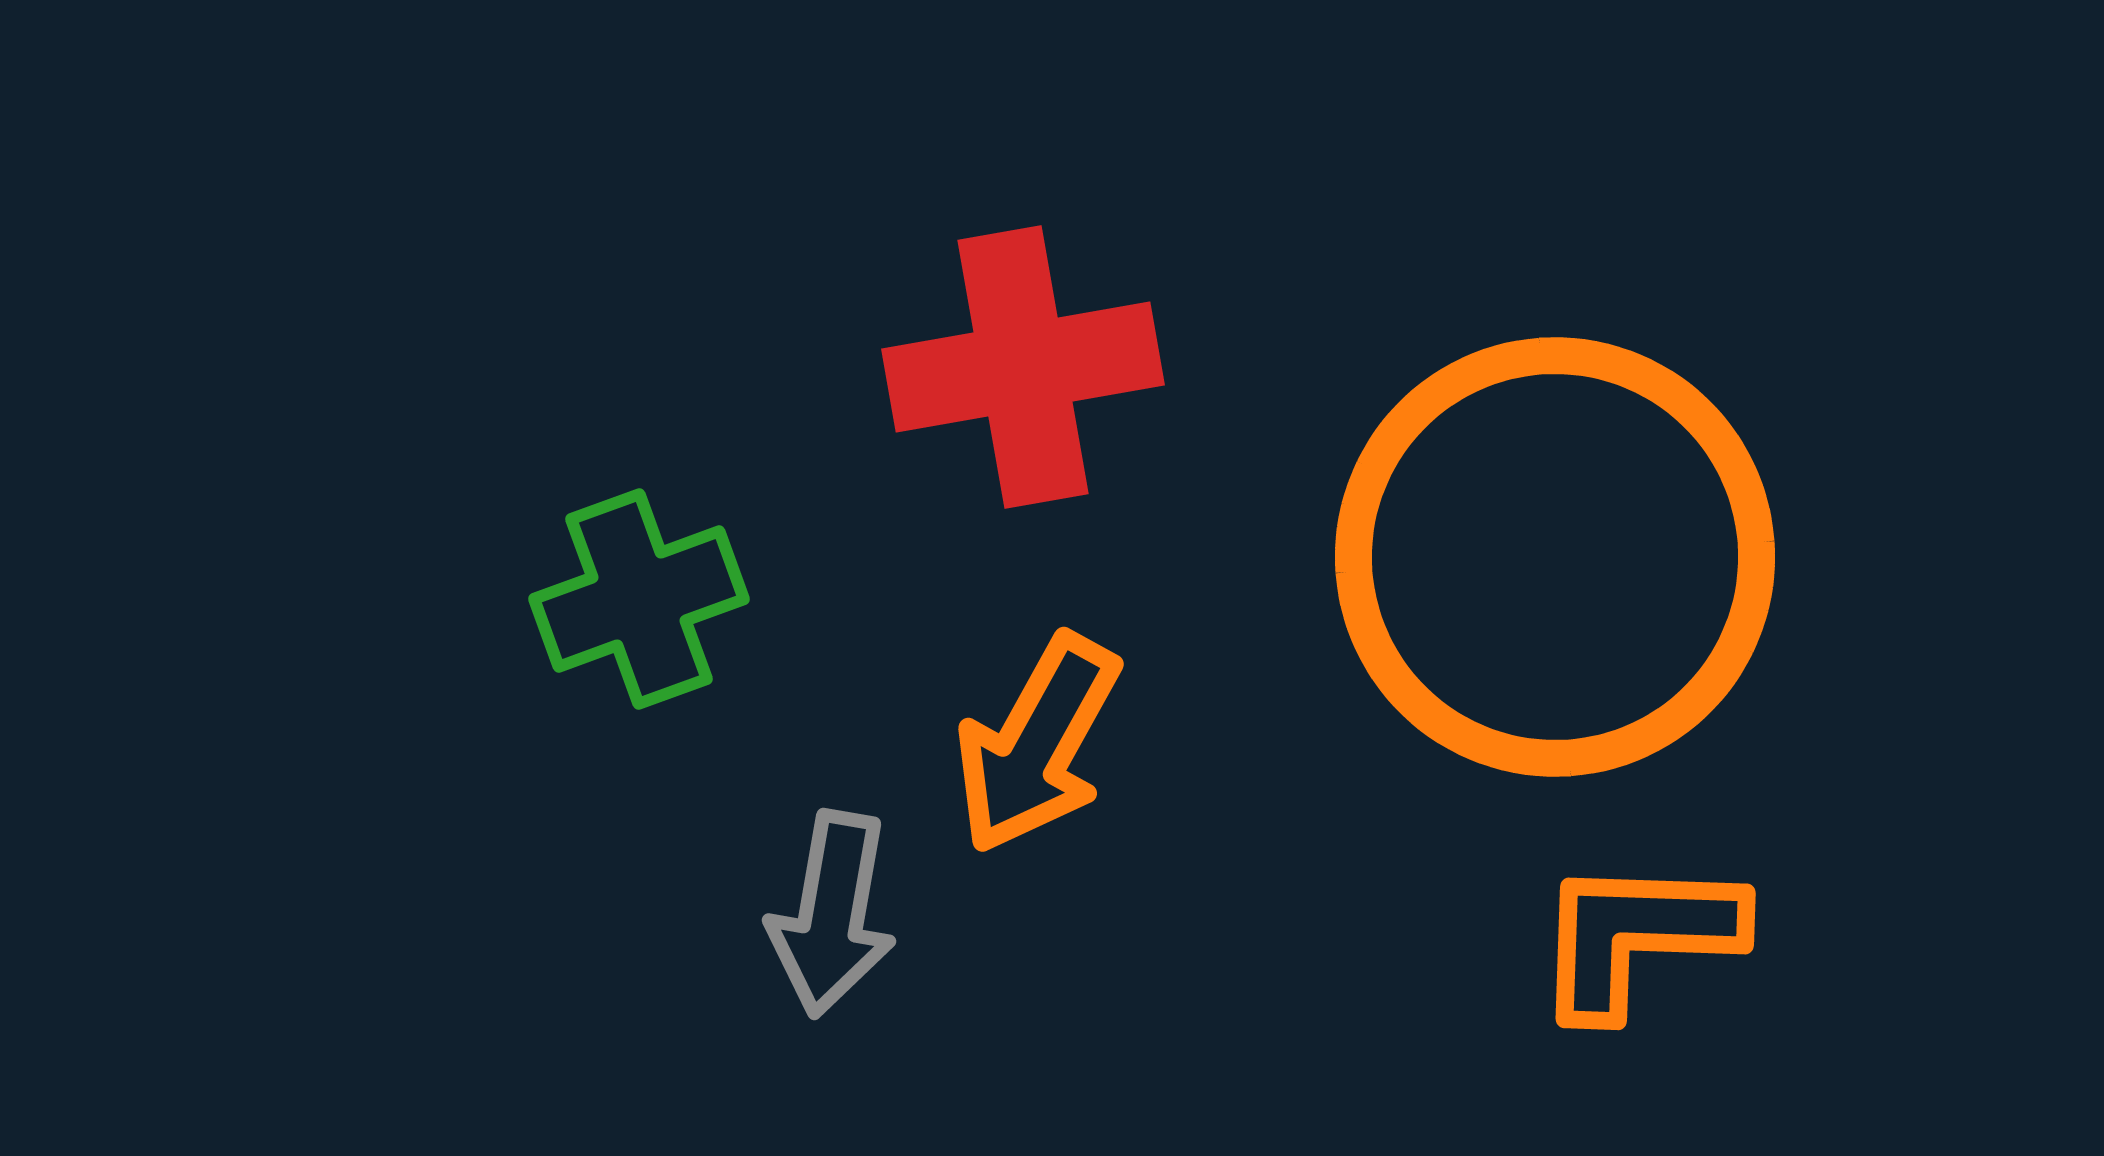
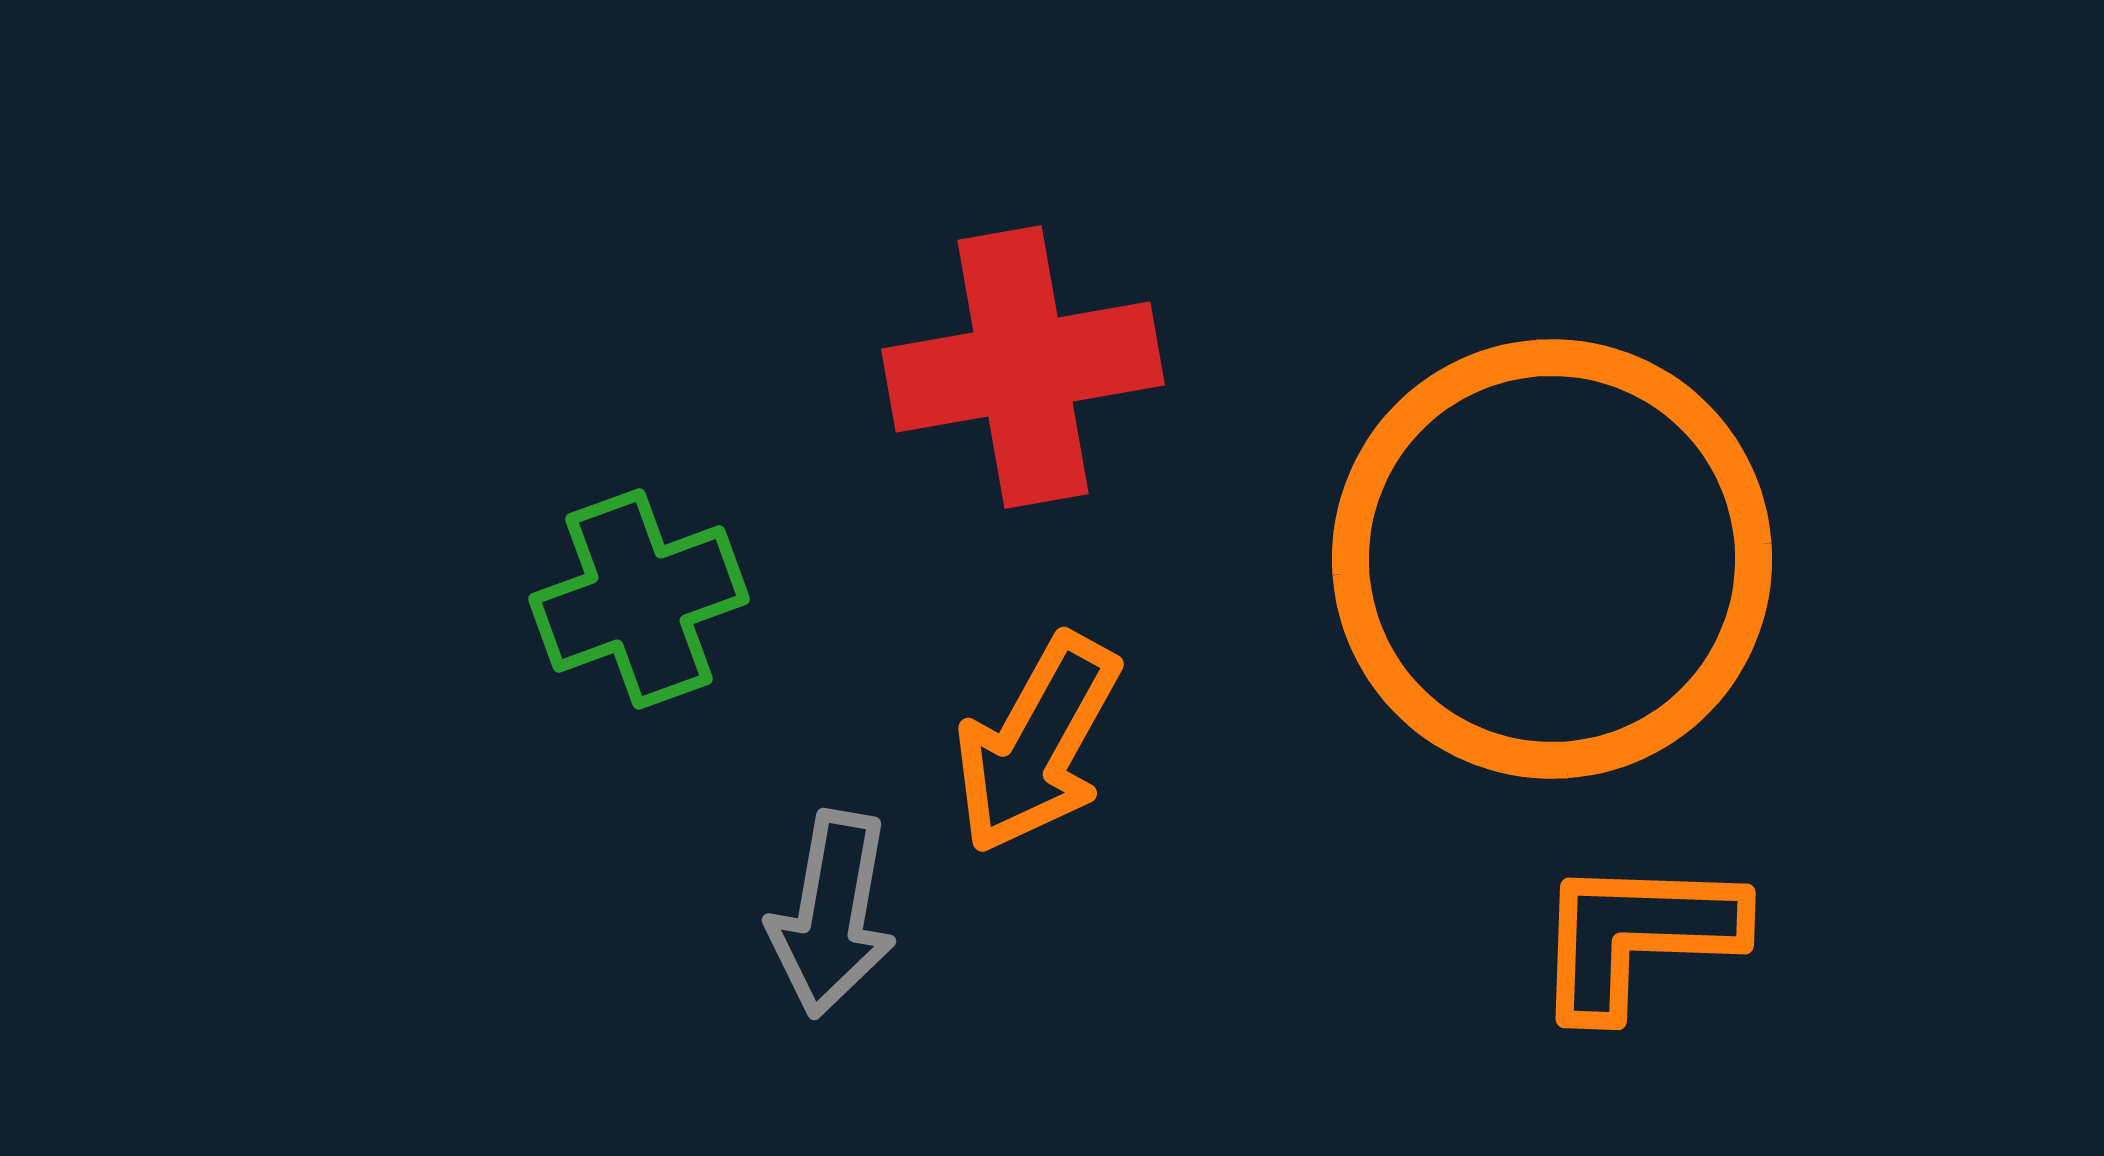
orange circle: moved 3 px left, 2 px down
